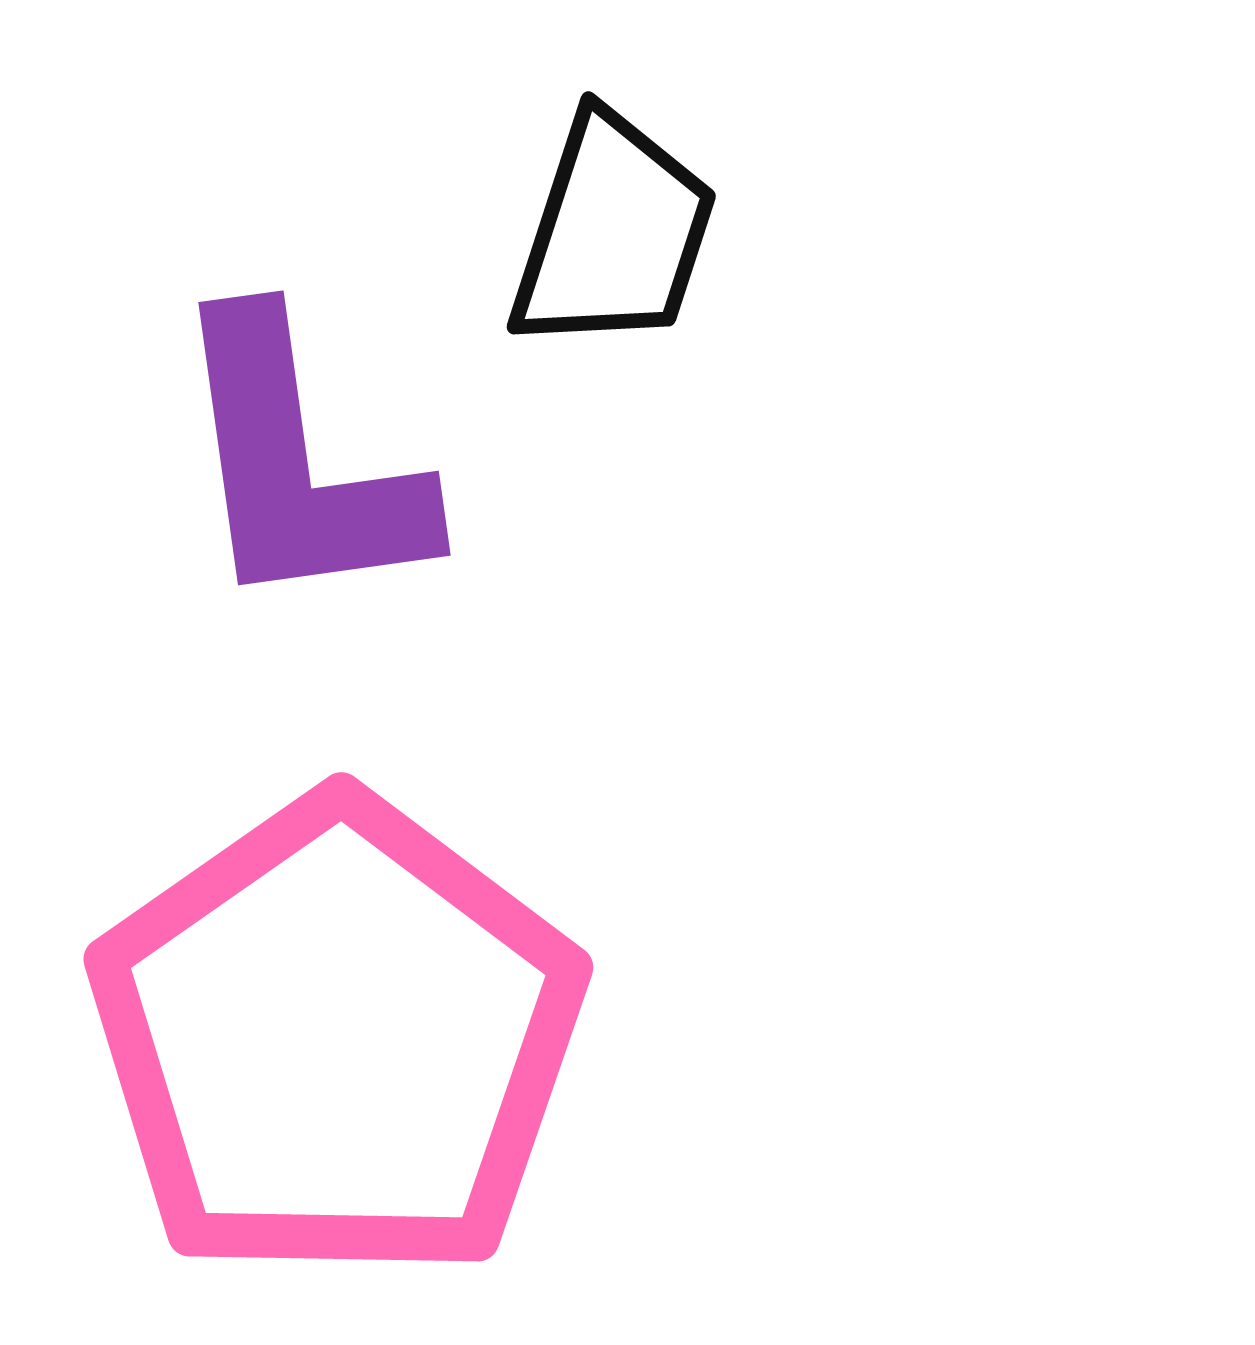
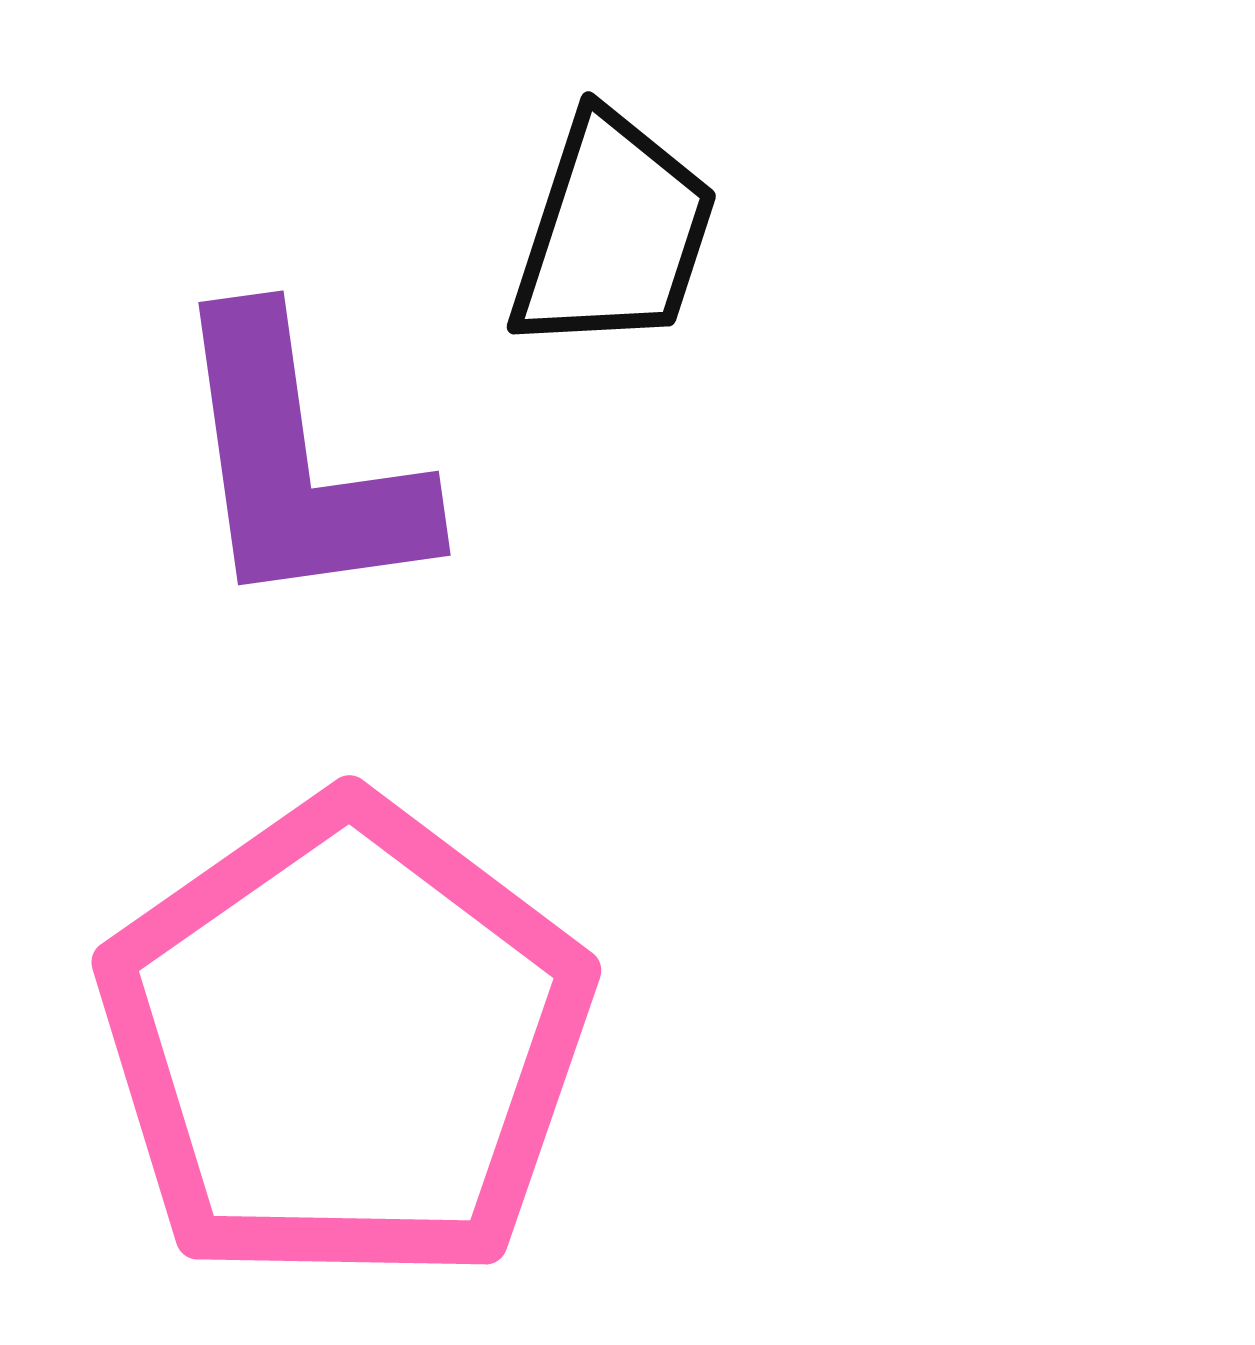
pink pentagon: moved 8 px right, 3 px down
